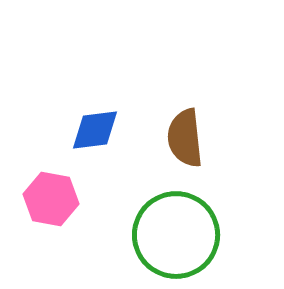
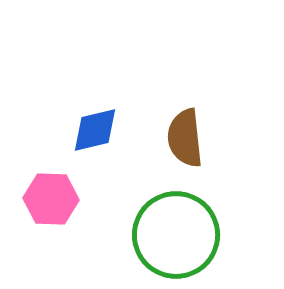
blue diamond: rotated 6 degrees counterclockwise
pink hexagon: rotated 8 degrees counterclockwise
